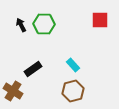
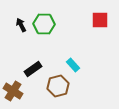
brown hexagon: moved 15 px left, 5 px up
